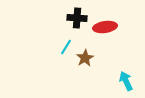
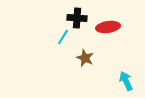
red ellipse: moved 3 px right
cyan line: moved 3 px left, 10 px up
brown star: rotated 18 degrees counterclockwise
